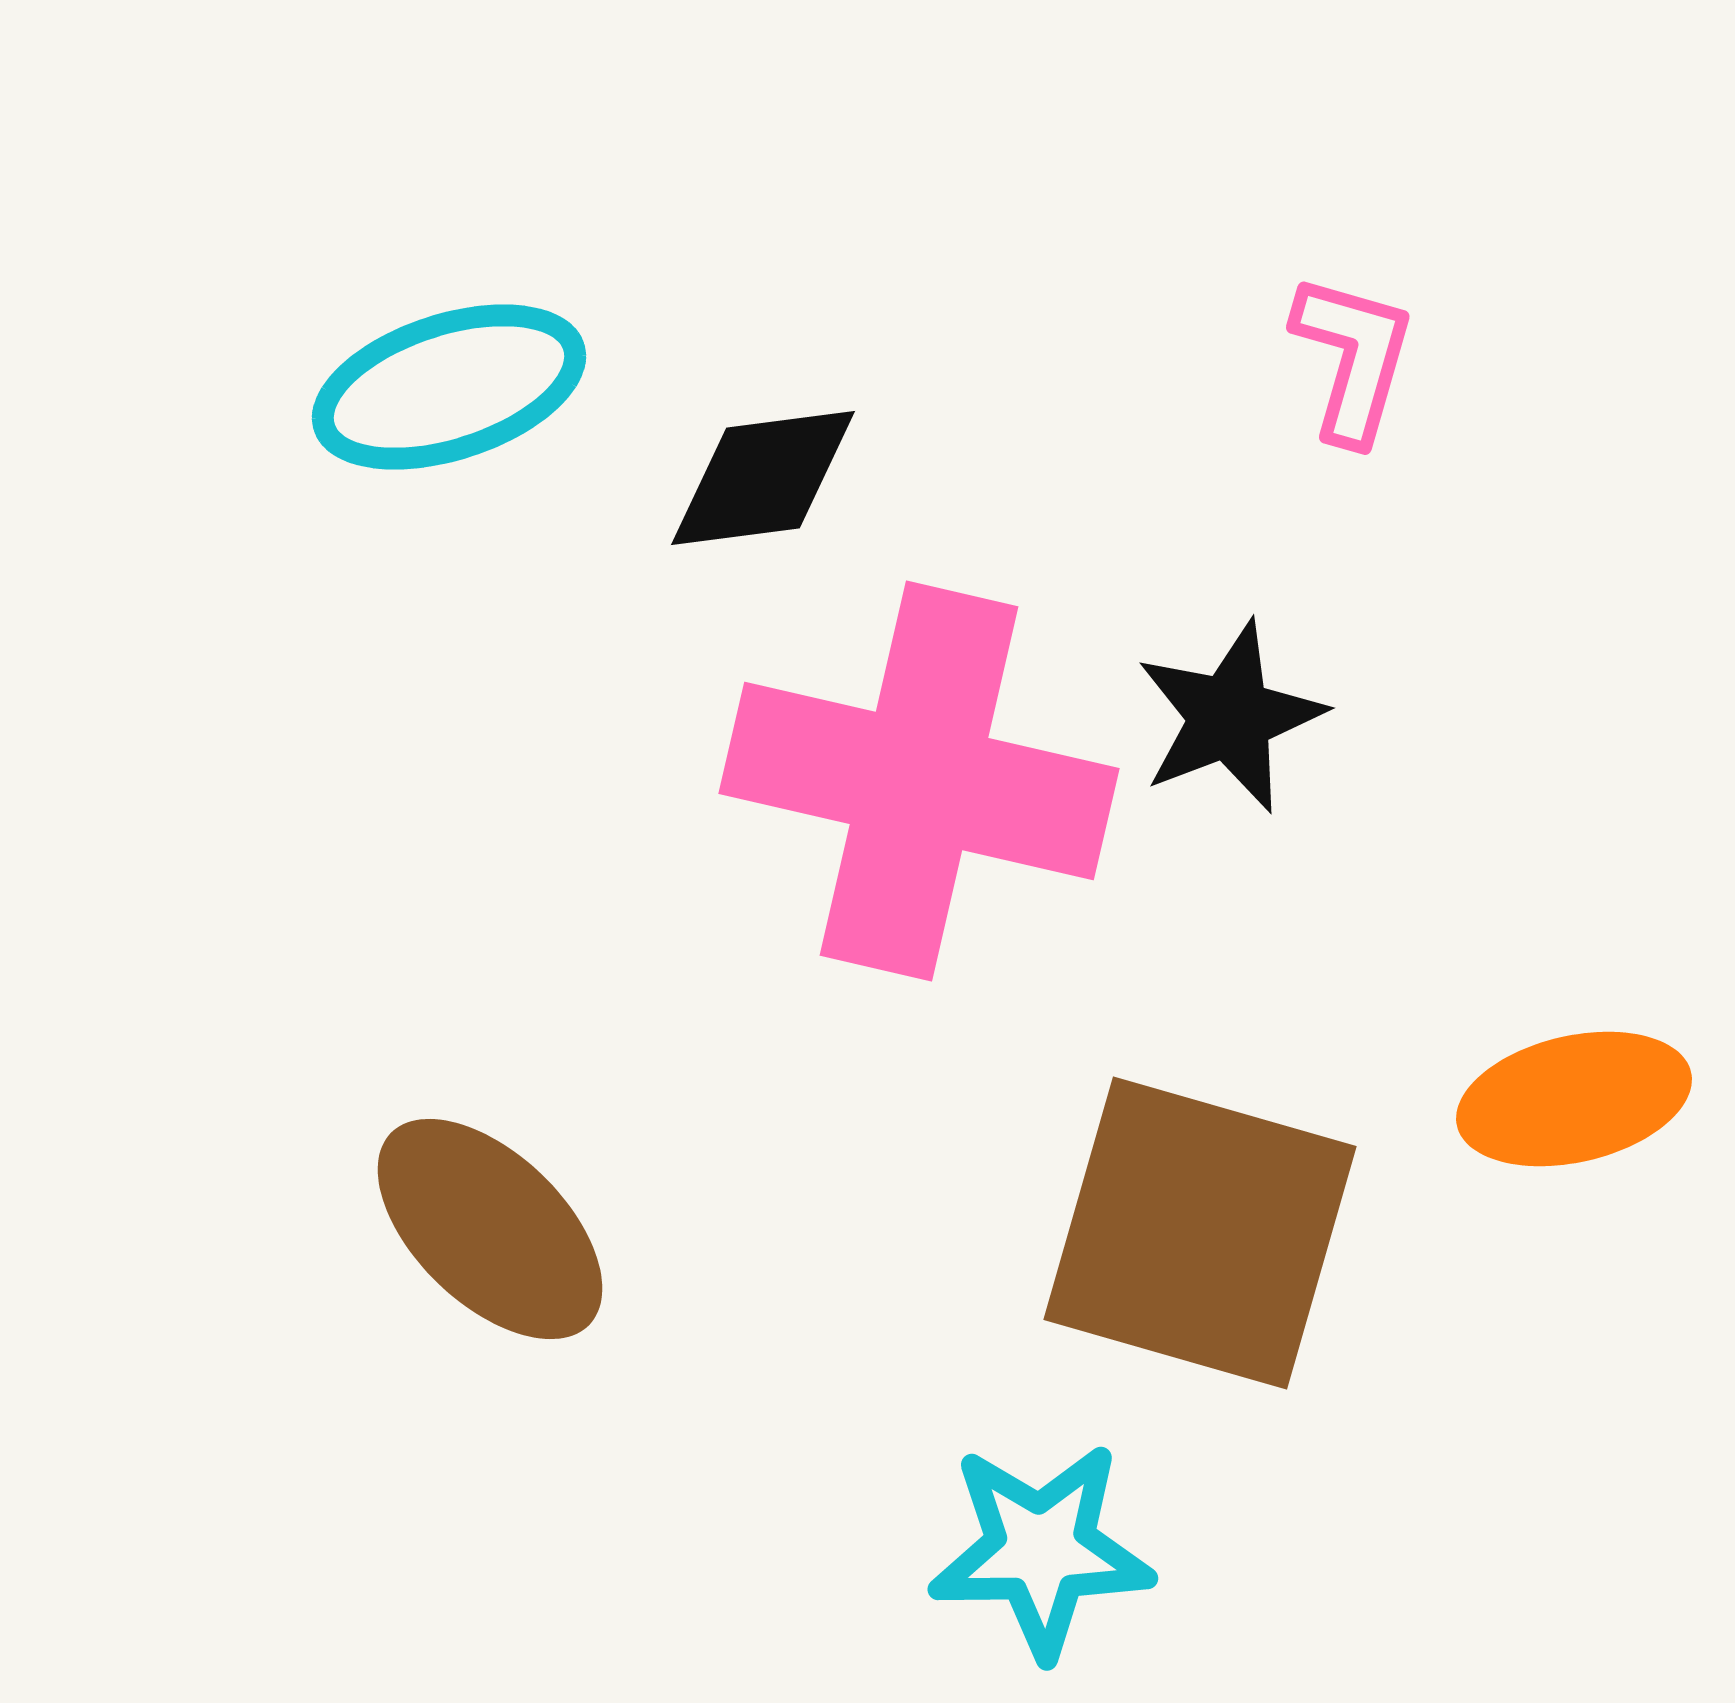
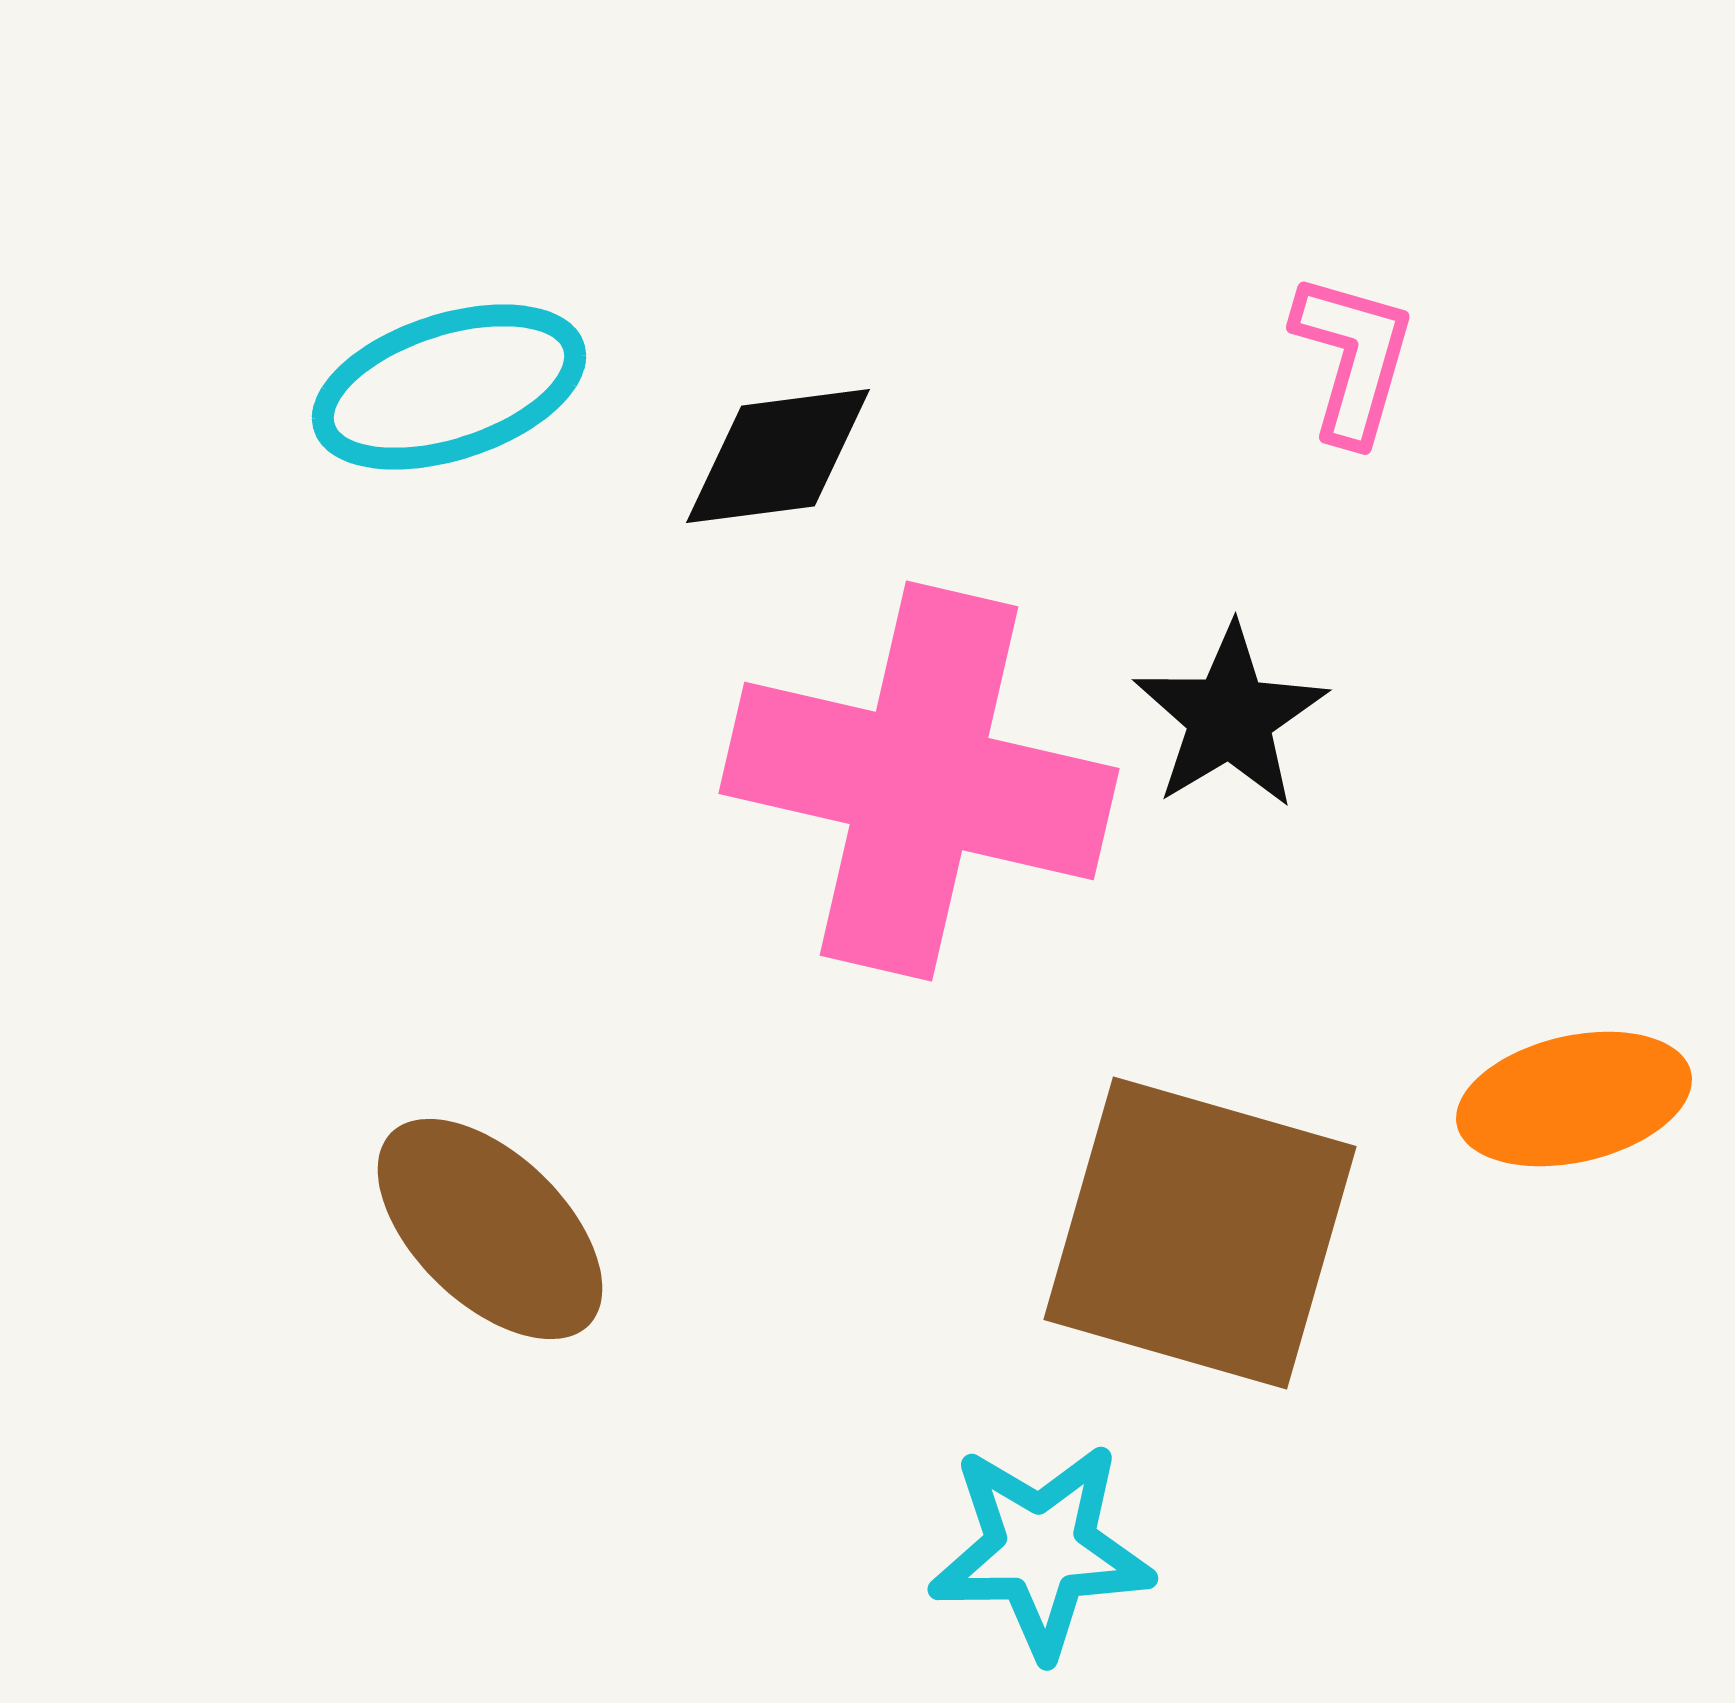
black diamond: moved 15 px right, 22 px up
black star: rotated 10 degrees counterclockwise
